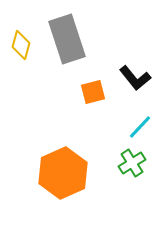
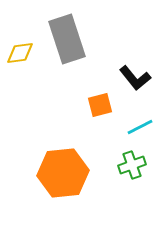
yellow diamond: moved 1 px left, 8 px down; rotated 68 degrees clockwise
orange square: moved 7 px right, 13 px down
cyan line: rotated 20 degrees clockwise
green cross: moved 2 px down; rotated 12 degrees clockwise
orange hexagon: rotated 18 degrees clockwise
